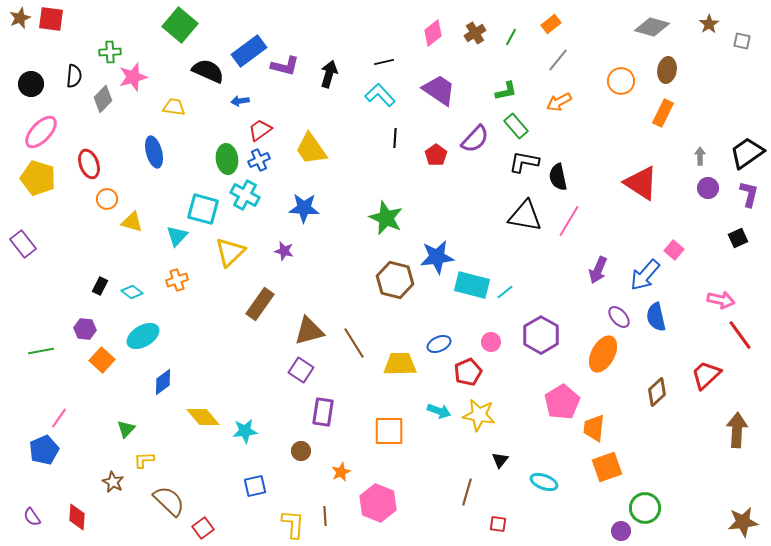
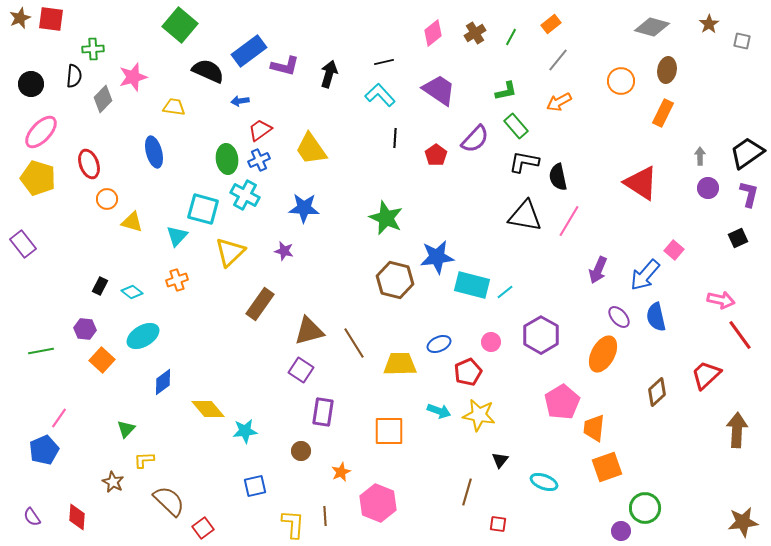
green cross at (110, 52): moved 17 px left, 3 px up
yellow diamond at (203, 417): moved 5 px right, 8 px up
